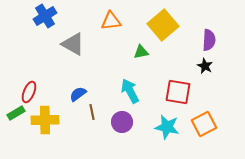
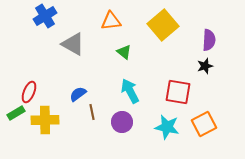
green triangle: moved 17 px left; rotated 49 degrees clockwise
black star: rotated 28 degrees clockwise
